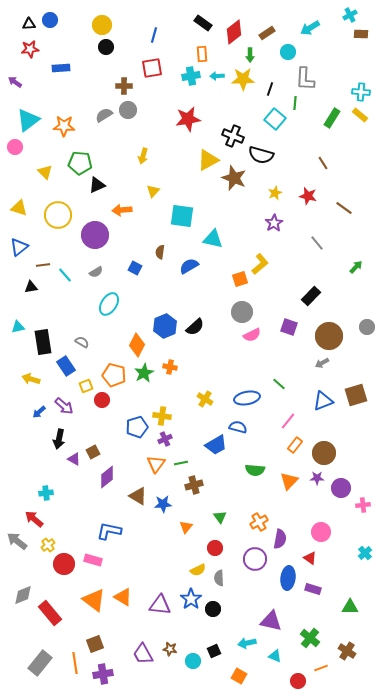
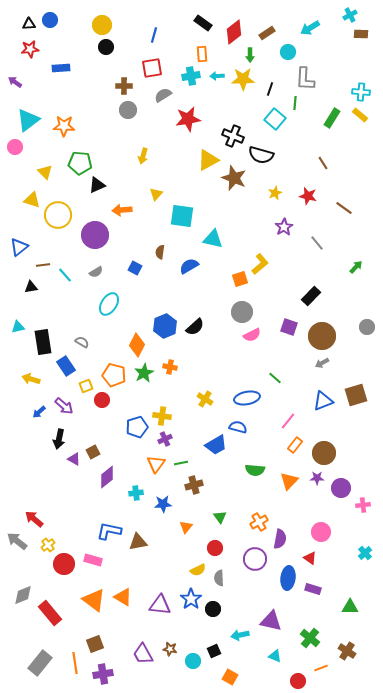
gray semicircle at (104, 115): moved 59 px right, 20 px up
yellow triangle at (153, 191): moved 3 px right, 3 px down
yellow triangle at (19, 208): moved 13 px right, 8 px up
purple star at (274, 223): moved 10 px right, 4 px down
brown circle at (329, 336): moved 7 px left
green line at (279, 384): moved 4 px left, 6 px up
cyan cross at (46, 493): moved 90 px right
brown triangle at (138, 496): moved 46 px down; rotated 42 degrees counterclockwise
cyan arrow at (247, 643): moved 7 px left, 8 px up
orange square at (239, 676): moved 9 px left, 1 px down
